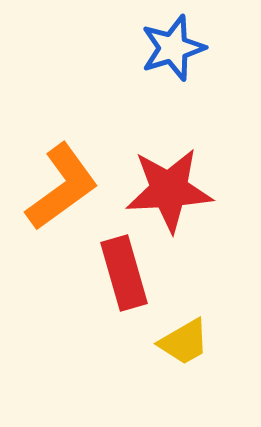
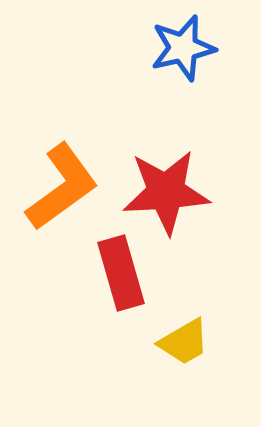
blue star: moved 10 px right; rotated 4 degrees clockwise
red star: moved 3 px left, 2 px down
red rectangle: moved 3 px left
